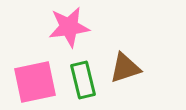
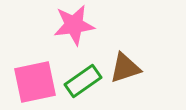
pink star: moved 5 px right, 2 px up
green rectangle: moved 1 px down; rotated 69 degrees clockwise
